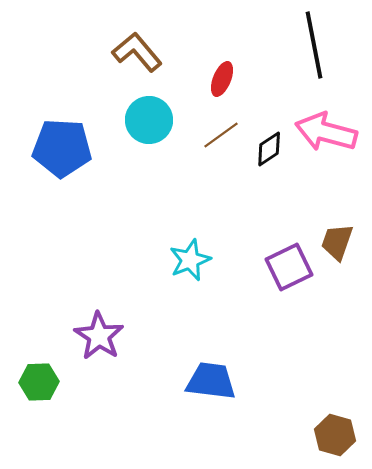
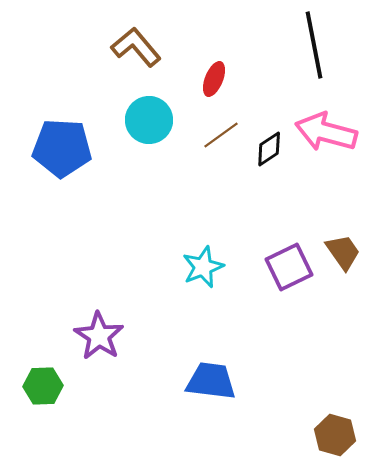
brown L-shape: moved 1 px left, 5 px up
red ellipse: moved 8 px left
brown trapezoid: moved 6 px right, 10 px down; rotated 126 degrees clockwise
cyan star: moved 13 px right, 7 px down
green hexagon: moved 4 px right, 4 px down
